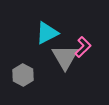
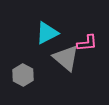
pink L-shape: moved 4 px right, 4 px up; rotated 40 degrees clockwise
gray triangle: moved 1 px right, 1 px down; rotated 20 degrees counterclockwise
